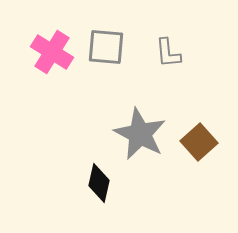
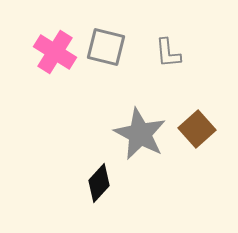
gray square: rotated 9 degrees clockwise
pink cross: moved 3 px right
brown square: moved 2 px left, 13 px up
black diamond: rotated 30 degrees clockwise
